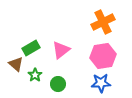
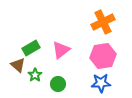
brown triangle: moved 2 px right, 1 px down
